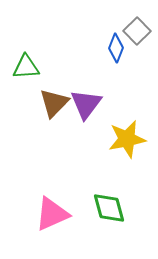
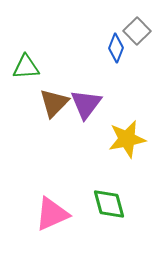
green diamond: moved 4 px up
